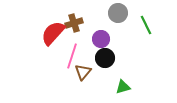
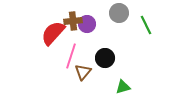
gray circle: moved 1 px right
brown cross: moved 1 px left, 2 px up; rotated 12 degrees clockwise
purple circle: moved 14 px left, 15 px up
pink line: moved 1 px left
